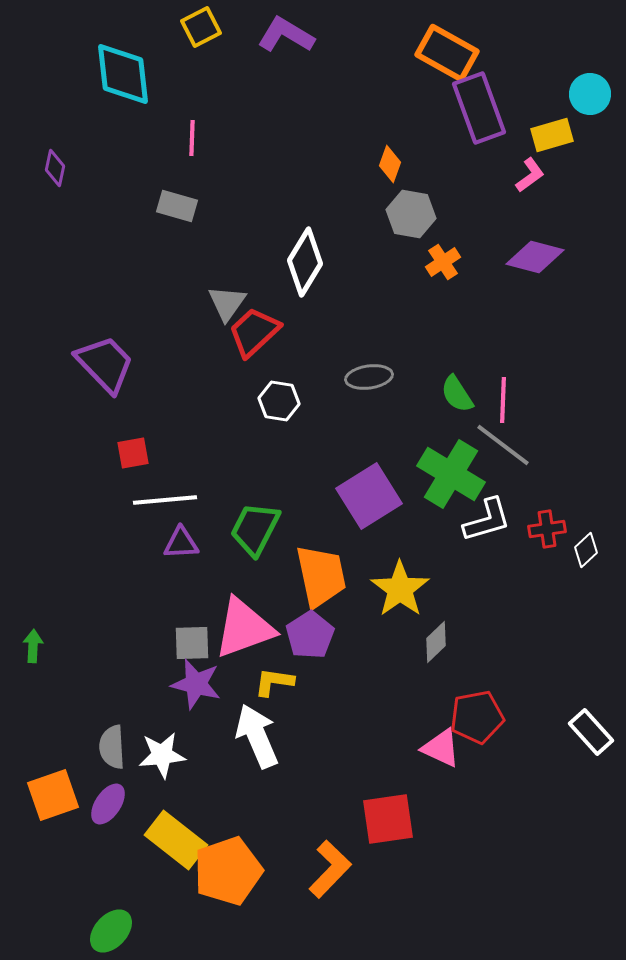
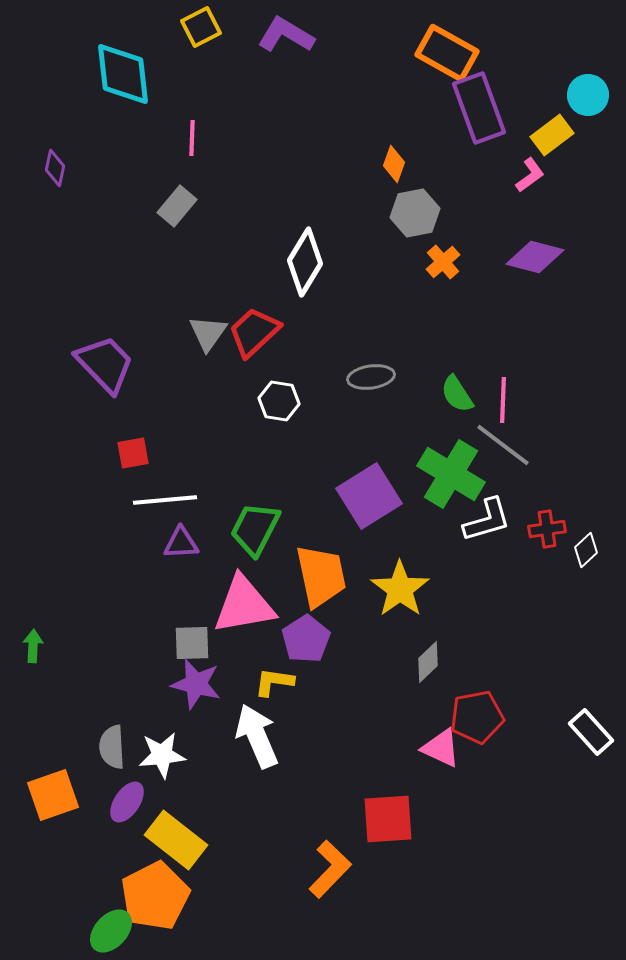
cyan circle at (590, 94): moved 2 px left, 1 px down
yellow rectangle at (552, 135): rotated 21 degrees counterclockwise
orange diamond at (390, 164): moved 4 px right
gray rectangle at (177, 206): rotated 66 degrees counterclockwise
gray hexagon at (411, 214): moved 4 px right, 1 px up; rotated 21 degrees counterclockwise
orange cross at (443, 262): rotated 8 degrees counterclockwise
gray triangle at (227, 303): moved 19 px left, 30 px down
gray ellipse at (369, 377): moved 2 px right
pink triangle at (244, 628): moved 23 px up; rotated 10 degrees clockwise
purple pentagon at (310, 635): moved 4 px left, 4 px down
gray diamond at (436, 642): moved 8 px left, 20 px down
purple ellipse at (108, 804): moved 19 px right, 2 px up
red square at (388, 819): rotated 4 degrees clockwise
orange pentagon at (228, 871): moved 73 px left, 25 px down; rotated 8 degrees counterclockwise
